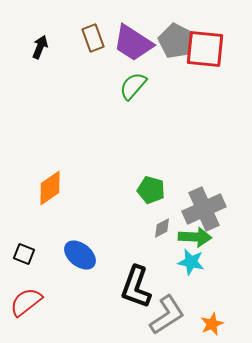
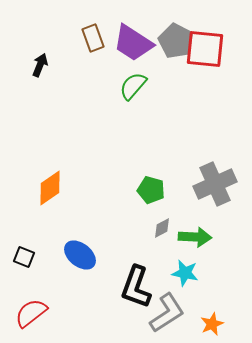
black arrow: moved 18 px down
gray cross: moved 11 px right, 25 px up
black square: moved 3 px down
cyan star: moved 6 px left, 11 px down
red semicircle: moved 5 px right, 11 px down
gray L-shape: moved 2 px up
